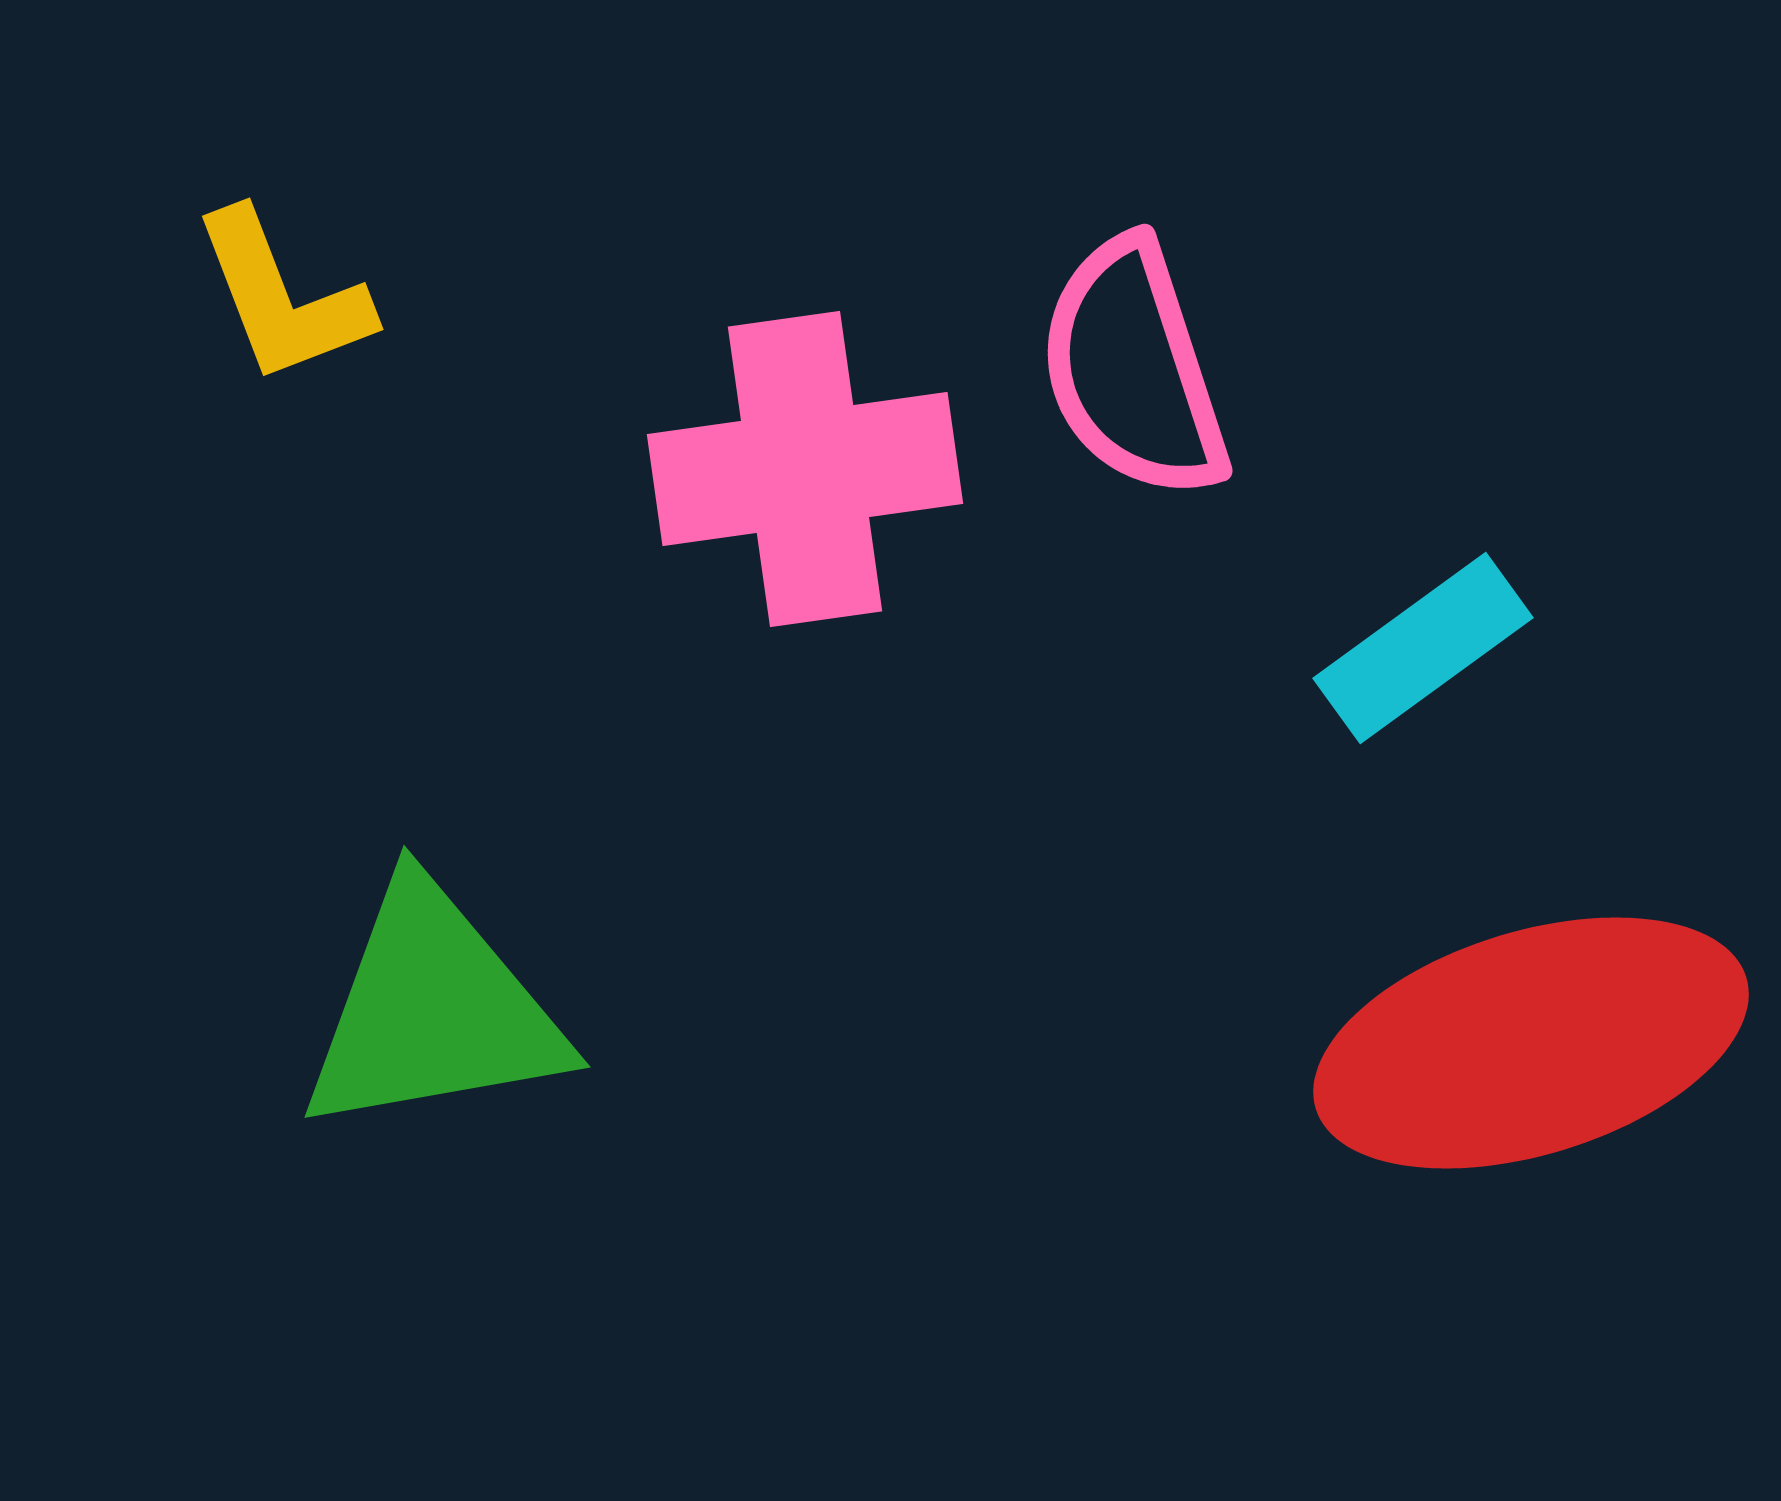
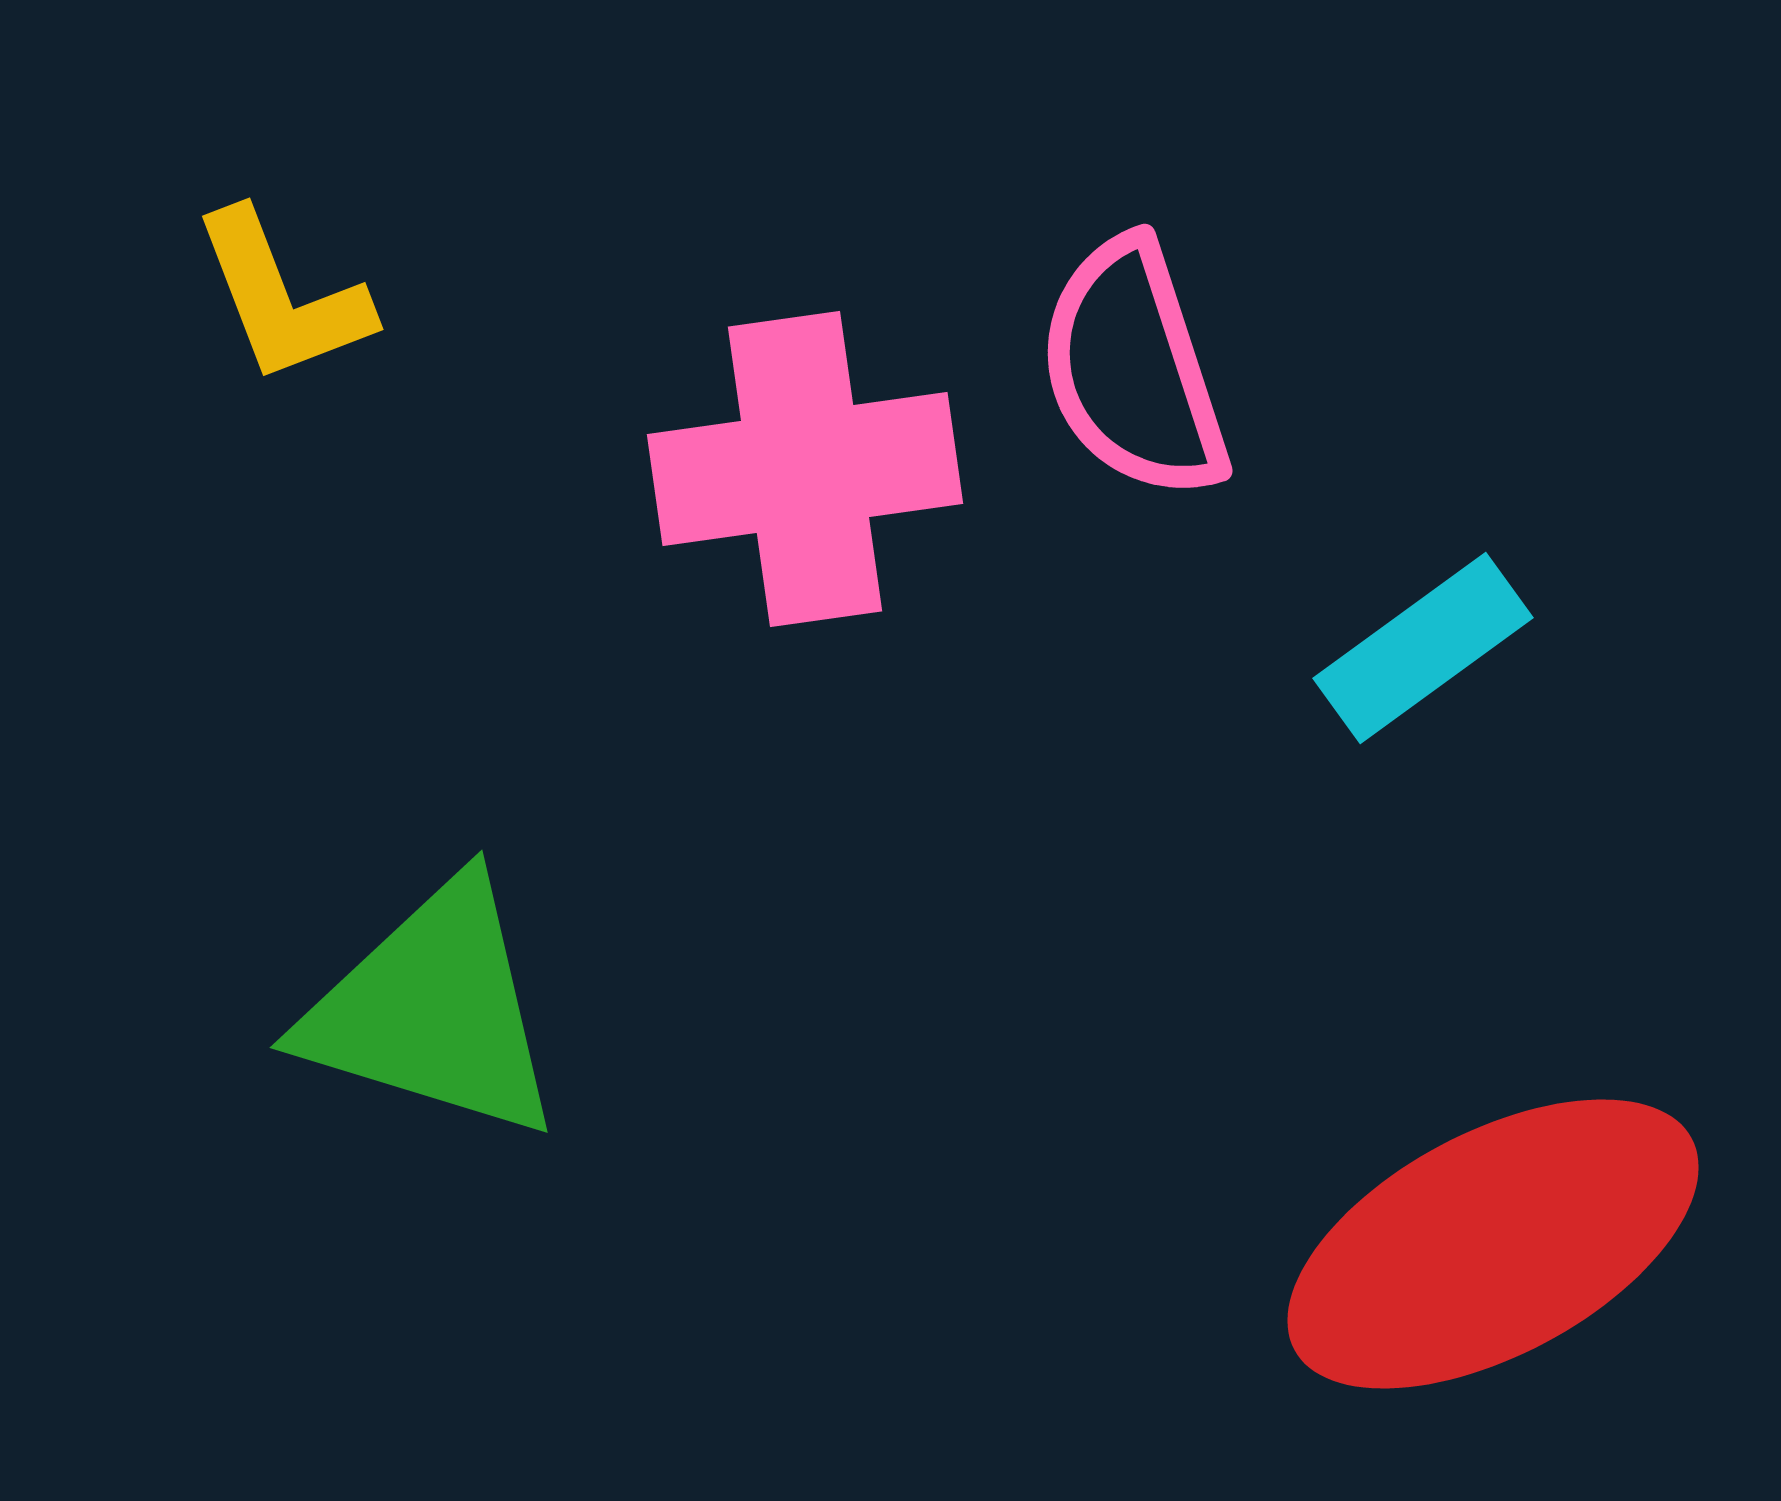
green triangle: rotated 27 degrees clockwise
red ellipse: moved 38 px left, 201 px down; rotated 11 degrees counterclockwise
